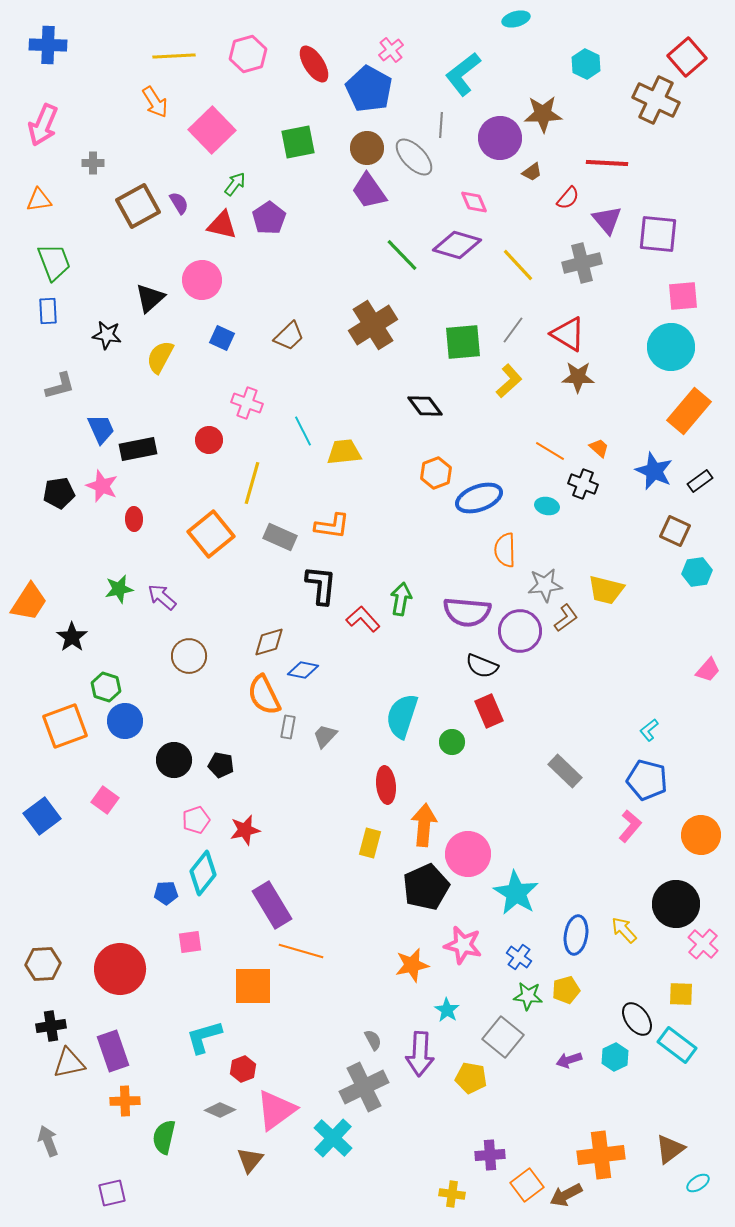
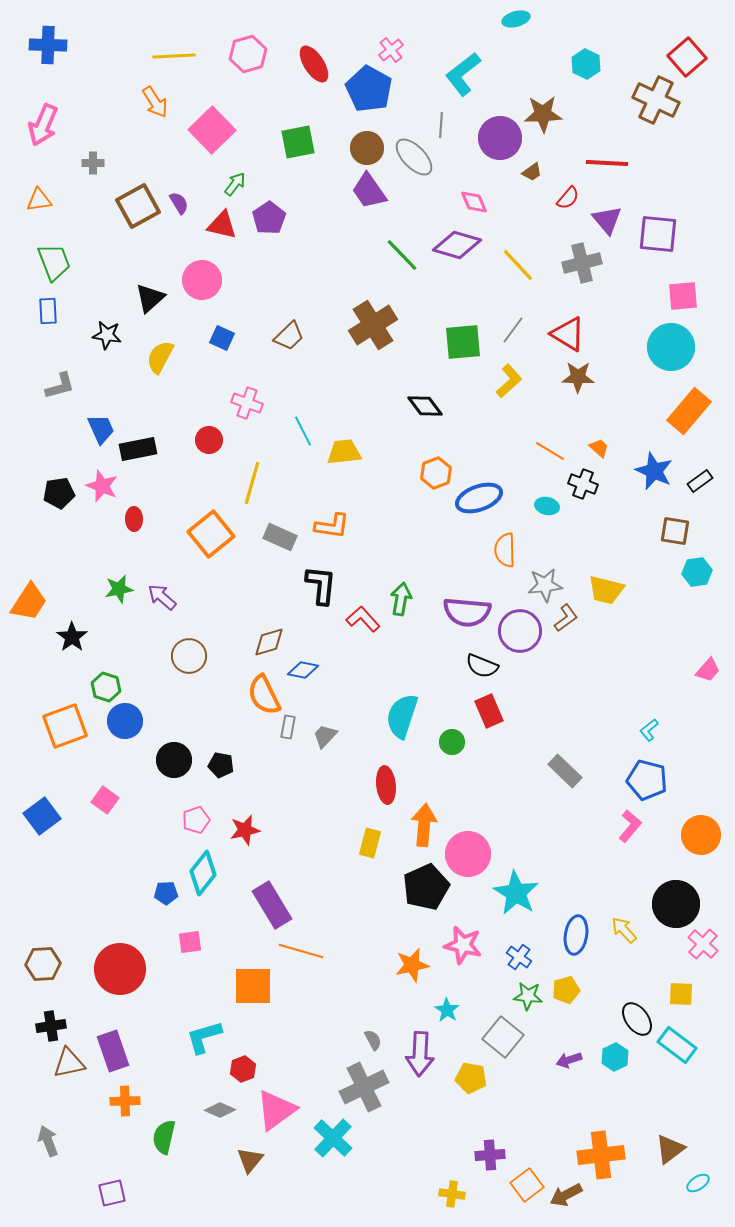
brown square at (675, 531): rotated 16 degrees counterclockwise
